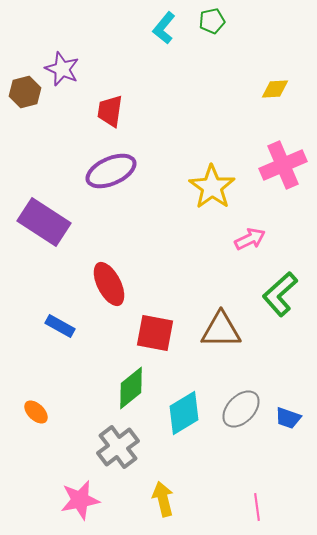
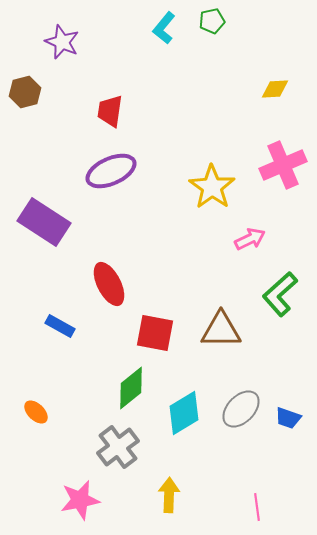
purple star: moved 27 px up
yellow arrow: moved 6 px right, 4 px up; rotated 16 degrees clockwise
